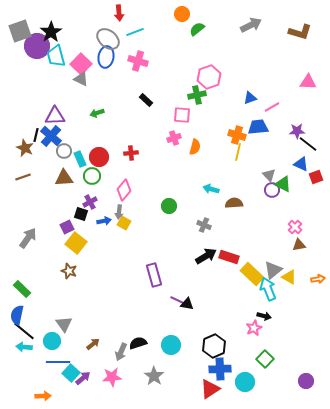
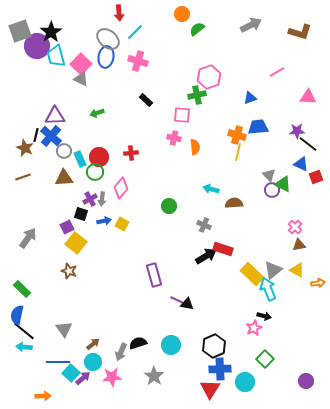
cyan line at (135, 32): rotated 24 degrees counterclockwise
pink triangle at (308, 82): moved 15 px down
pink line at (272, 107): moved 5 px right, 35 px up
pink cross at (174, 138): rotated 32 degrees clockwise
orange semicircle at (195, 147): rotated 21 degrees counterclockwise
green circle at (92, 176): moved 3 px right, 4 px up
pink diamond at (124, 190): moved 3 px left, 2 px up
purple cross at (90, 202): moved 3 px up
gray arrow at (119, 212): moved 17 px left, 13 px up
yellow square at (124, 223): moved 2 px left, 1 px down
red rectangle at (229, 257): moved 6 px left, 8 px up
yellow triangle at (289, 277): moved 8 px right, 7 px up
orange arrow at (318, 279): moved 4 px down
gray triangle at (64, 324): moved 5 px down
cyan circle at (52, 341): moved 41 px right, 21 px down
red triangle at (210, 389): rotated 25 degrees counterclockwise
